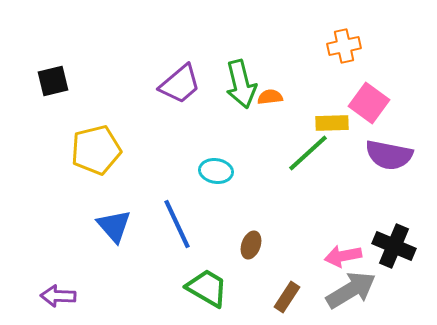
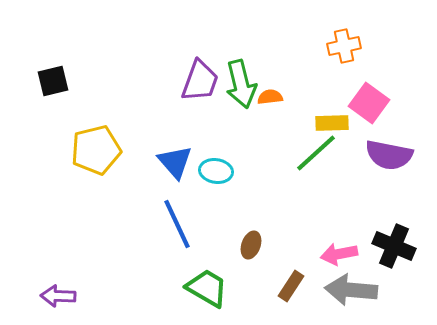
purple trapezoid: moved 20 px right, 3 px up; rotated 30 degrees counterclockwise
green line: moved 8 px right
blue triangle: moved 61 px right, 64 px up
pink arrow: moved 4 px left, 2 px up
gray arrow: rotated 144 degrees counterclockwise
brown rectangle: moved 4 px right, 11 px up
